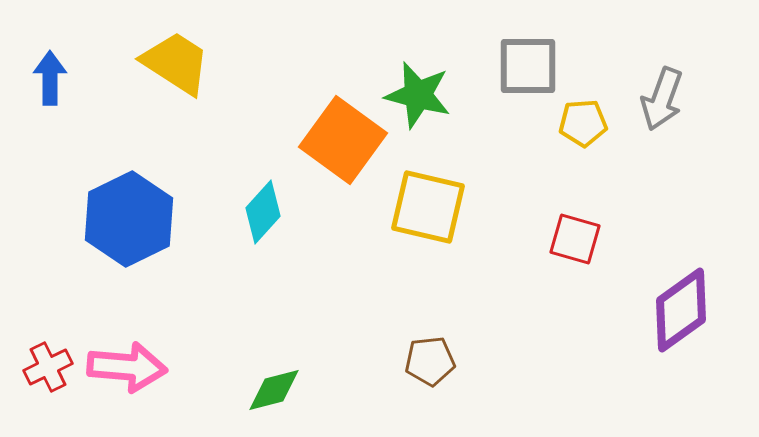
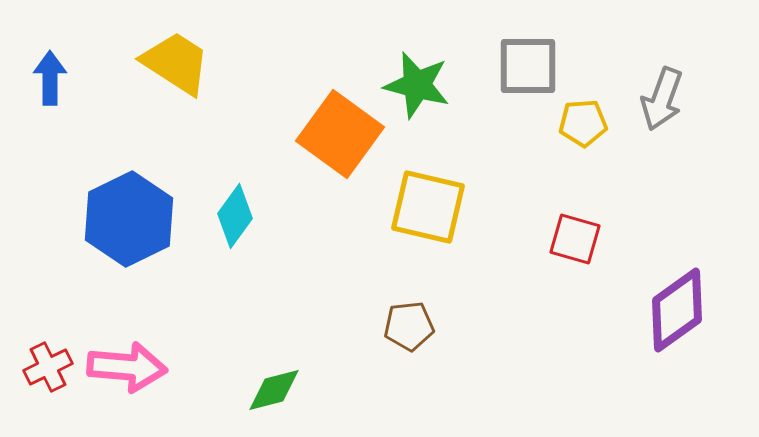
green star: moved 1 px left, 10 px up
orange square: moved 3 px left, 6 px up
cyan diamond: moved 28 px left, 4 px down; rotated 6 degrees counterclockwise
purple diamond: moved 4 px left
brown pentagon: moved 21 px left, 35 px up
